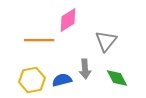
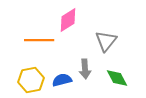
yellow hexagon: moved 1 px left
